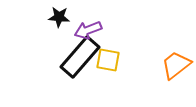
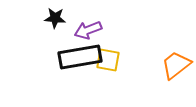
black star: moved 4 px left, 1 px down
black rectangle: rotated 39 degrees clockwise
